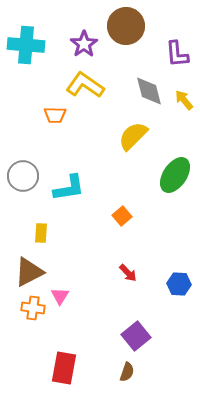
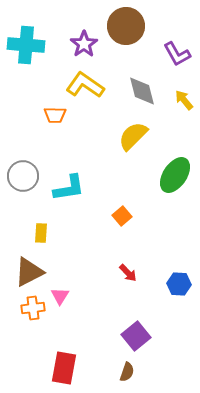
purple L-shape: rotated 24 degrees counterclockwise
gray diamond: moved 7 px left
orange cross: rotated 15 degrees counterclockwise
